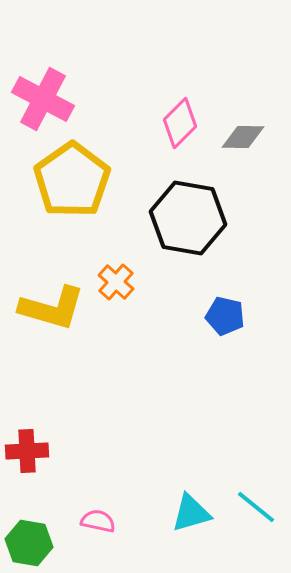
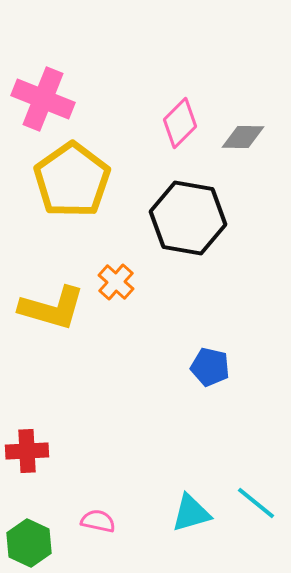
pink cross: rotated 6 degrees counterclockwise
blue pentagon: moved 15 px left, 51 px down
cyan line: moved 4 px up
green hexagon: rotated 15 degrees clockwise
